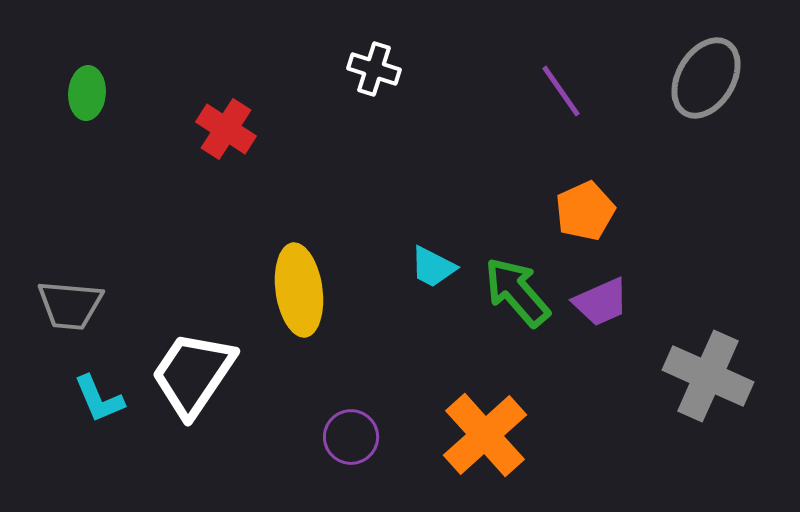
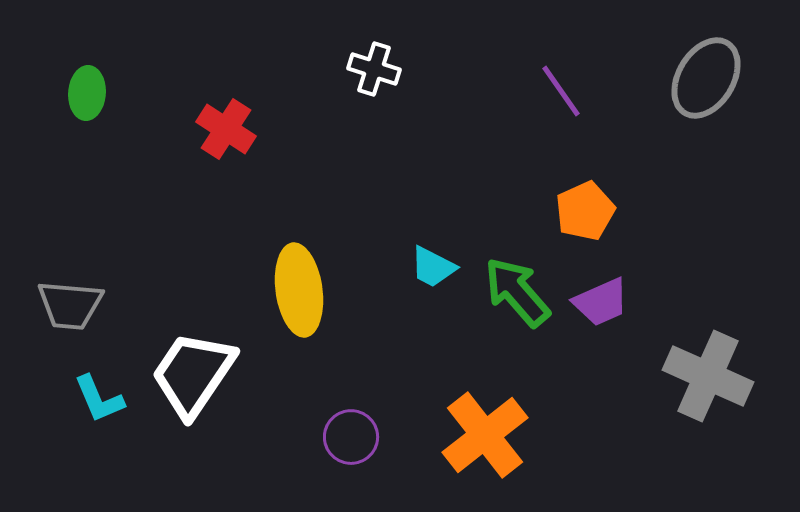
orange cross: rotated 4 degrees clockwise
